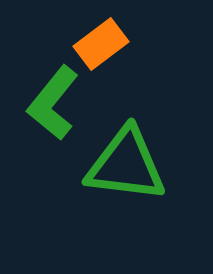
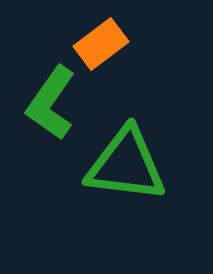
green L-shape: moved 2 px left; rotated 4 degrees counterclockwise
